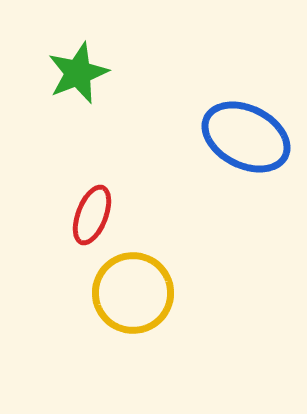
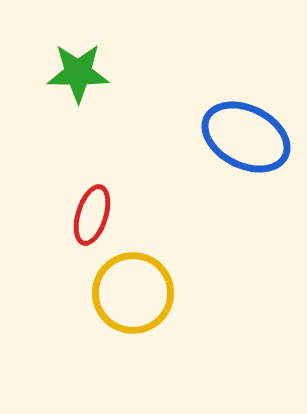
green star: rotated 22 degrees clockwise
red ellipse: rotated 4 degrees counterclockwise
